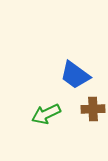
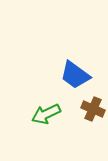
brown cross: rotated 25 degrees clockwise
